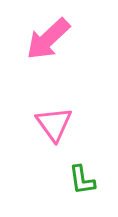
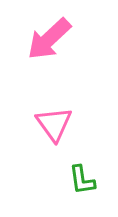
pink arrow: moved 1 px right
